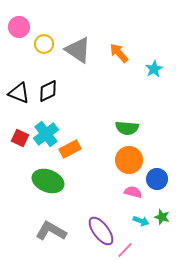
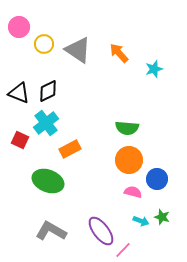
cyan star: rotated 12 degrees clockwise
cyan cross: moved 11 px up
red square: moved 2 px down
pink line: moved 2 px left
